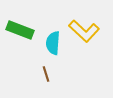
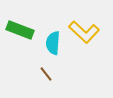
yellow L-shape: moved 1 px down
brown line: rotated 21 degrees counterclockwise
